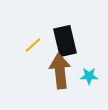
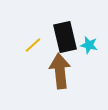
black rectangle: moved 4 px up
cyan star: moved 31 px up; rotated 12 degrees clockwise
